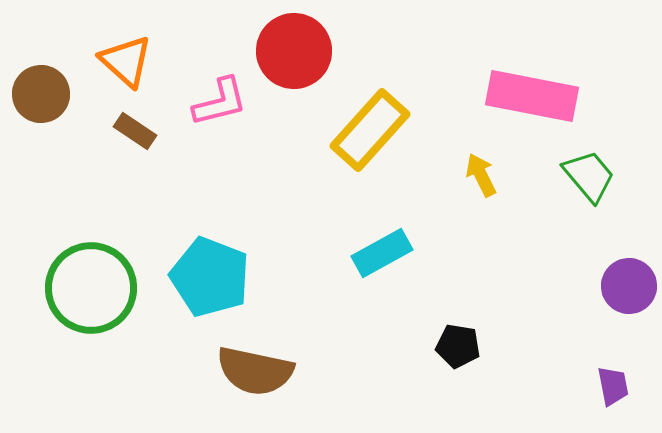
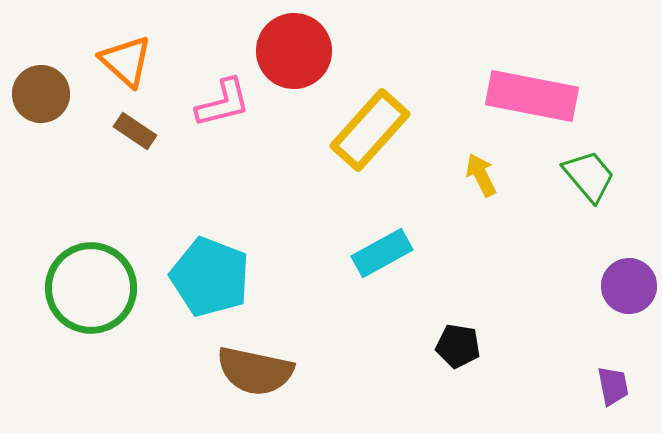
pink L-shape: moved 3 px right, 1 px down
